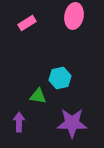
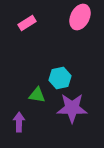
pink ellipse: moved 6 px right, 1 px down; rotated 15 degrees clockwise
green triangle: moved 1 px left, 1 px up
purple star: moved 15 px up
